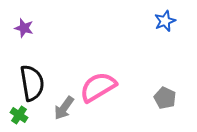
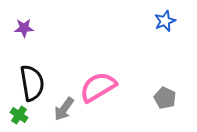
purple star: rotated 18 degrees counterclockwise
gray arrow: moved 1 px down
